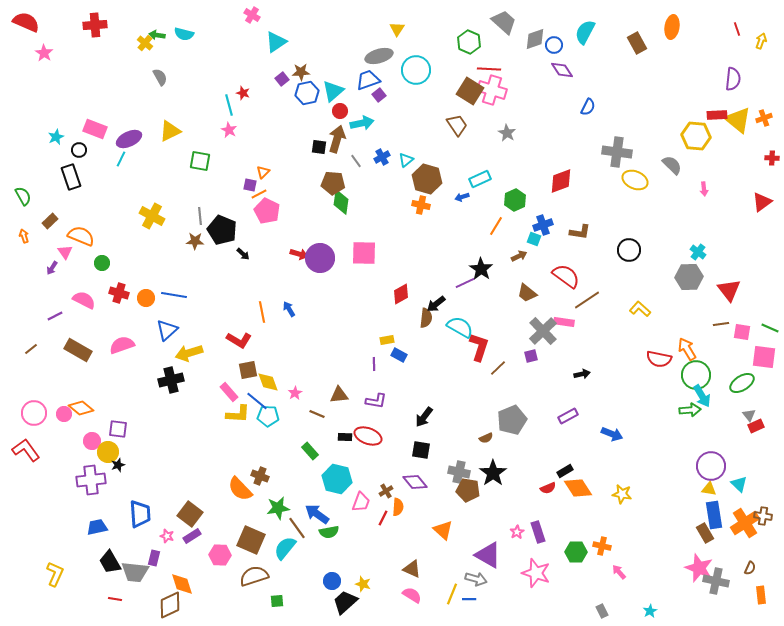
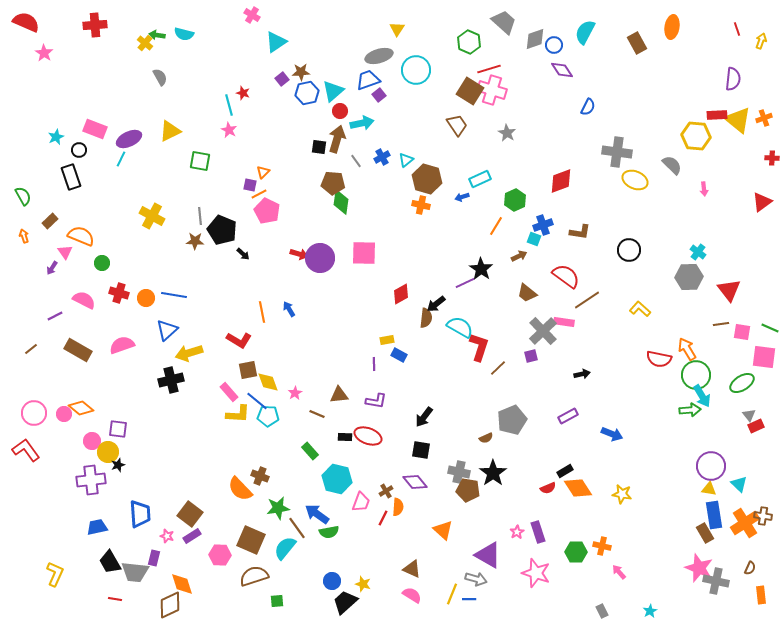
red line at (489, 69): rotated 20 degrees counterclockwise
